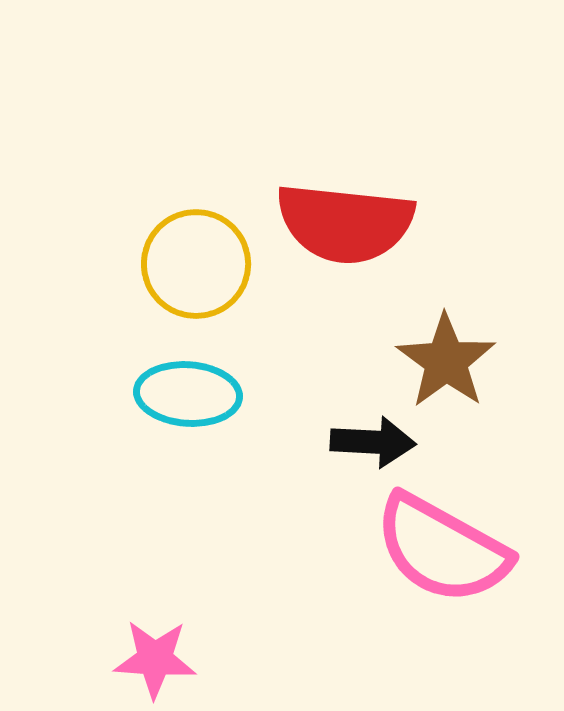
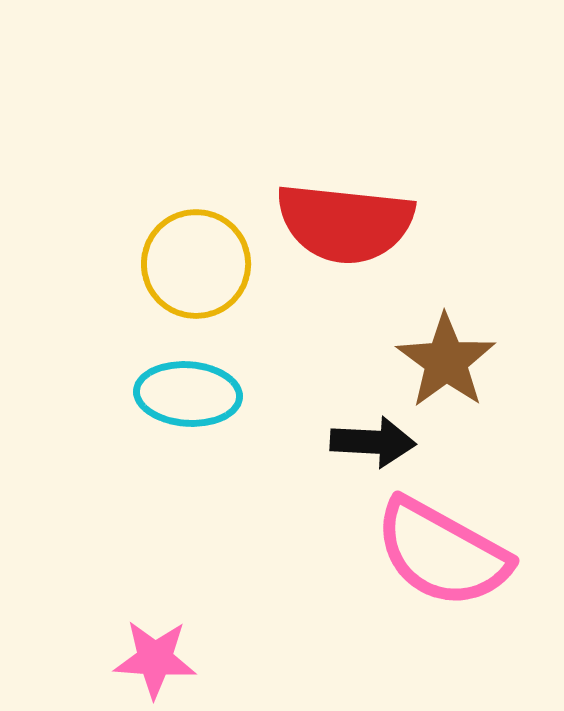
pink semicircle: moved 4 px down
